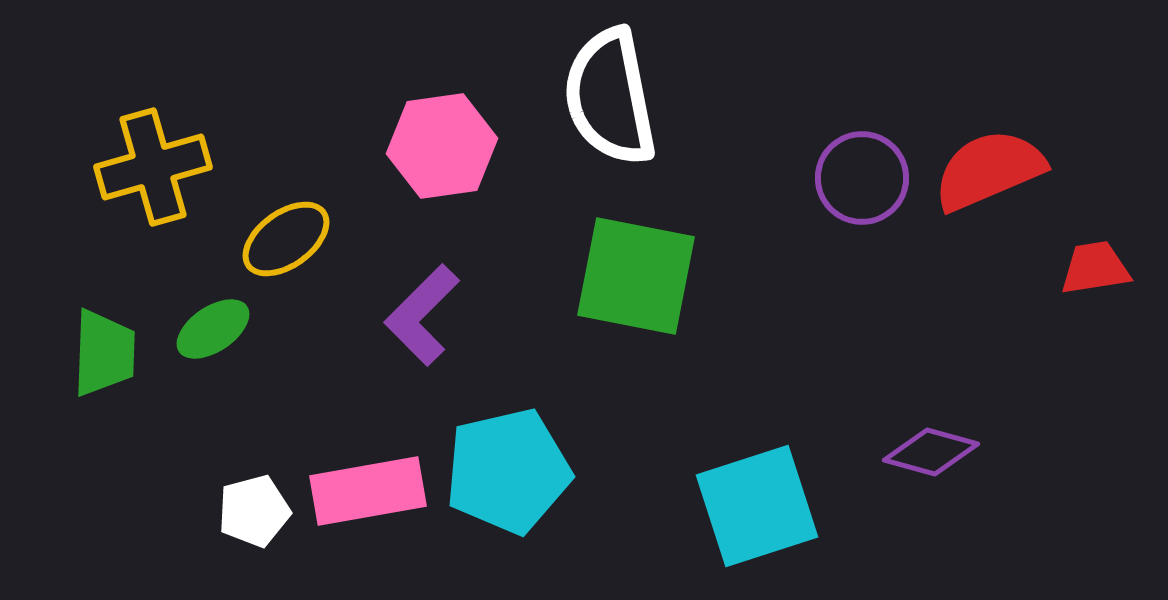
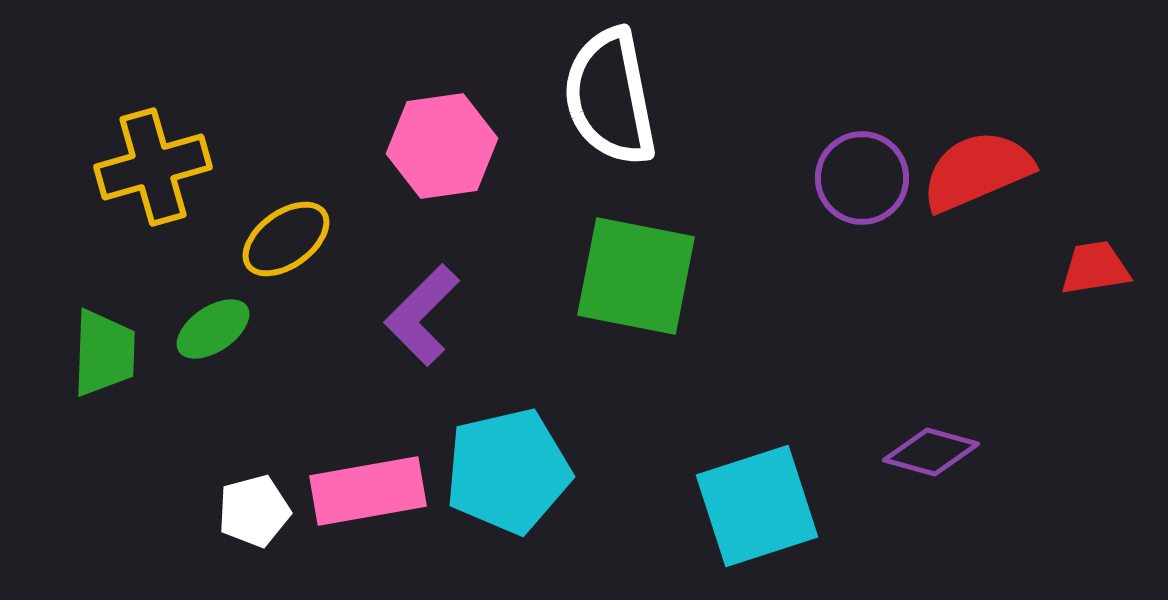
red semicircle: moved 12 px left, 1 px down
